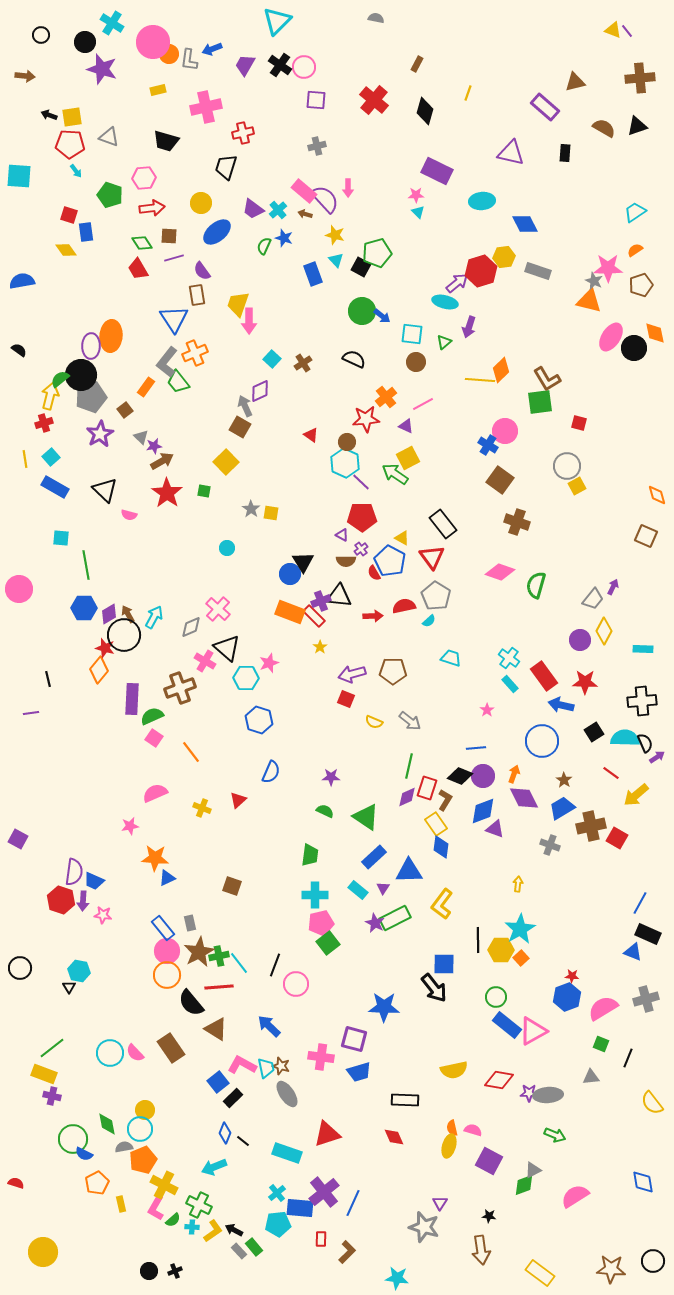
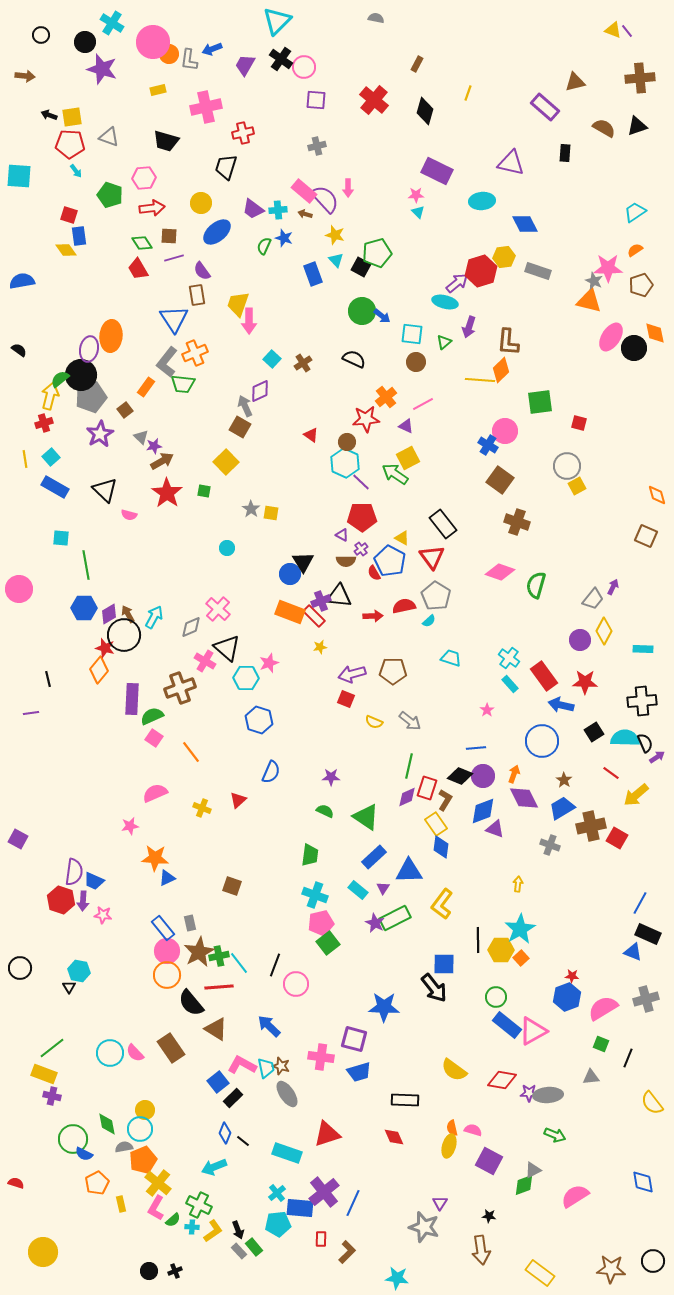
black cross at (280, 65): moved 1 px right, 6 px up
purple triangle at (511, 153): moved 10 px down
cyan cross at (278, 210): rotated 36 degrees clockwise
blue rectangle at (86, 232): moved 7 px left, 4 px down
purple ellipse at (91, 346): moved 2 px left, 3 px down; rotated 10 degrees clockwise
brown L-shape at (547, 379): moved 39 px left, 37 px up; rotated 36 degrees clockwise
green trapezoid at (178, 382): moved 5 px right, 2 px down; rotated 45 degrees counterclockwise
yellow star at (320, 647): rotated 24 degrees clockwise
cyan cross at (315, 895): rotated 20 degrees clockwise
yellow semicircle at (454, 1070): rotated 48 degrees clockwise
red diamond at (499, 1080): moved 3 px right
yellow cross at (164, 1185): moved 6 px left, 2 px up; rotated 12 degrees clockwise
black arrow at (234, 1230): moved 4 px right; rotated 138 degrees counterclockwise
